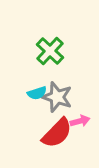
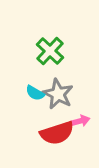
cyan semicircle: moved 2 px left; rotated 48 degrees clockwise
gray star: moved 1 px right, 3 px up; rotated 8 degrees clockwise
red semicircle: rotated 28 degrees clockwise
